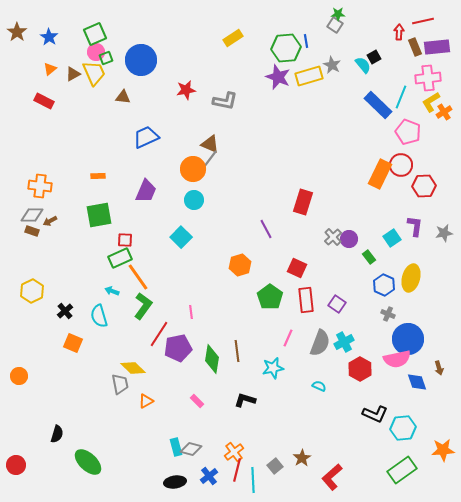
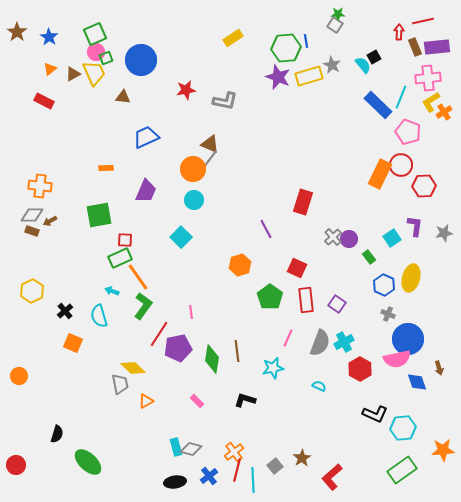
orange rectangle at (98, 176): moved 8 px right, 8 px up
